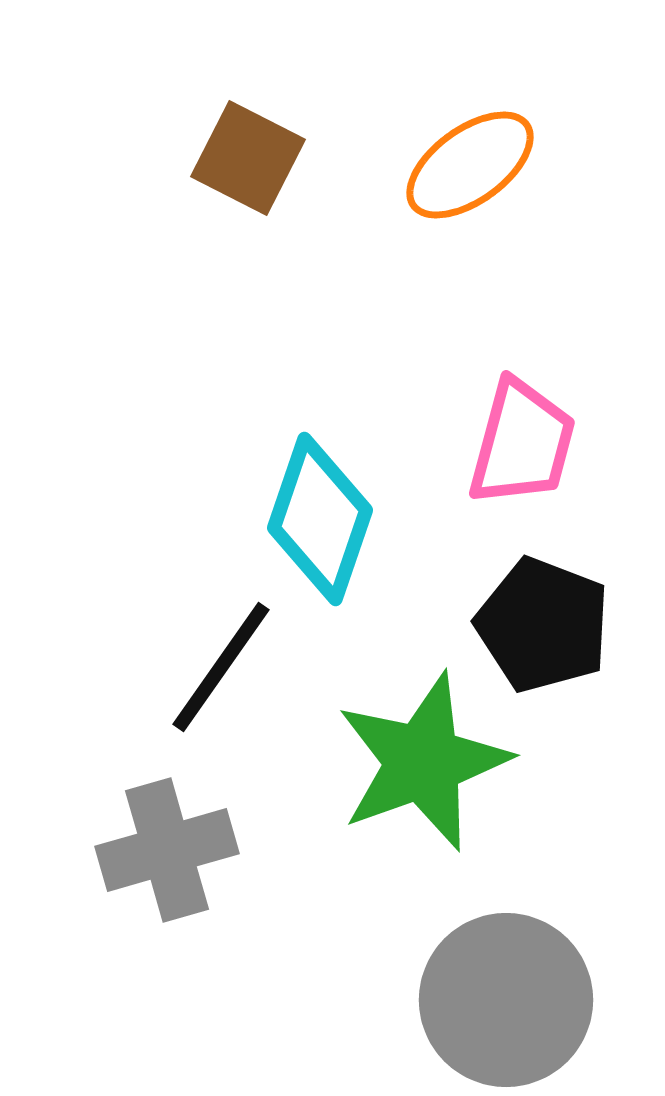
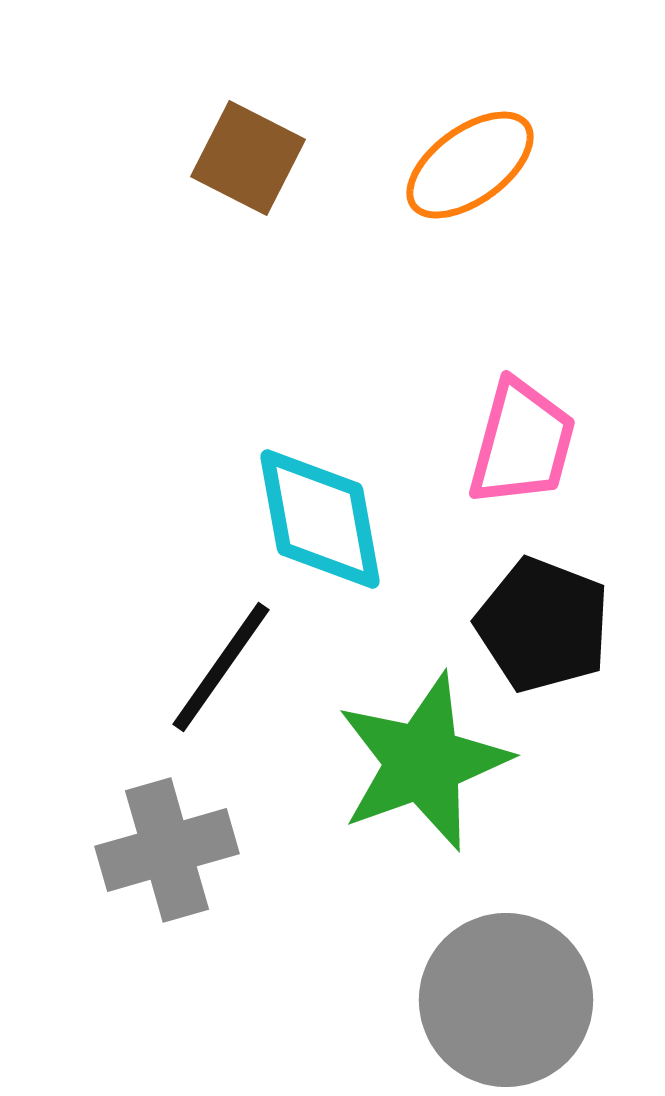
cyan diamond: rotated 29 degrees counterclockwise
